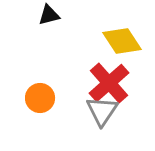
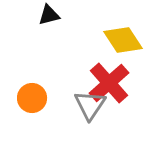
yellow diamond: moved 1 px right, 1 px up
orange circle: moved 8 px left
gray triangle: moved 12 px left, 6 px up
